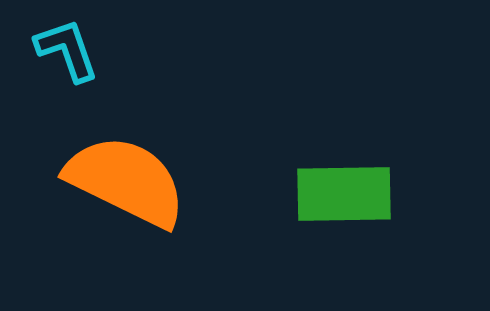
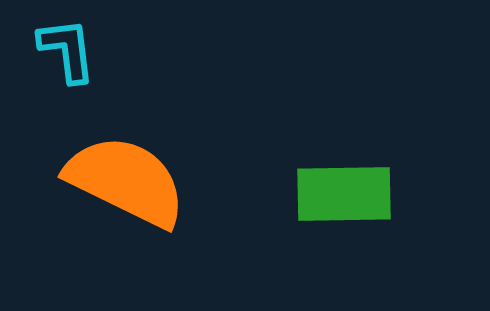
cyan L-shape: rotated 12 degrees clockwise
